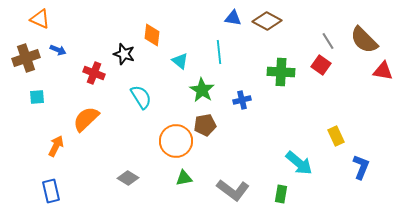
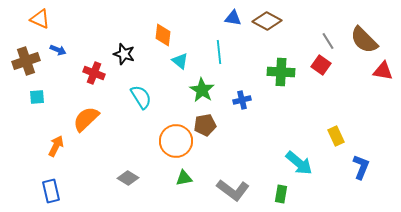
orange diamond: moved 11 px right
brown cross: moved 3 px down
